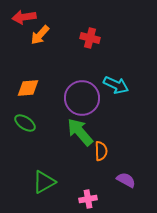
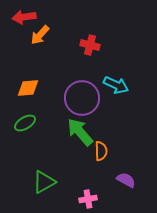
red cross: moved 7 px down
green ellipse: rotated 65 degrees counterclockwise
